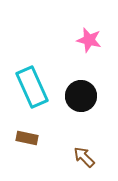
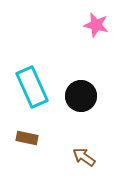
pink star: moved 7 px right, 15 px up
brown arrow: rotated 10 degrees counterclockwise
